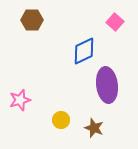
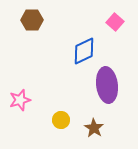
brown star: rotated 12 degrees clockwise
